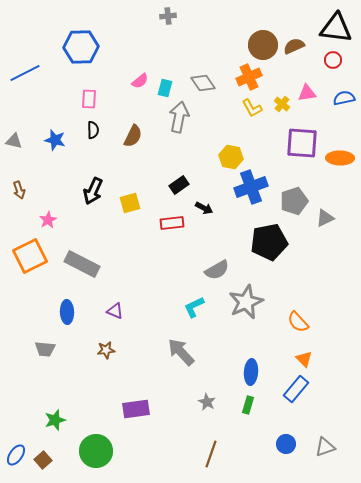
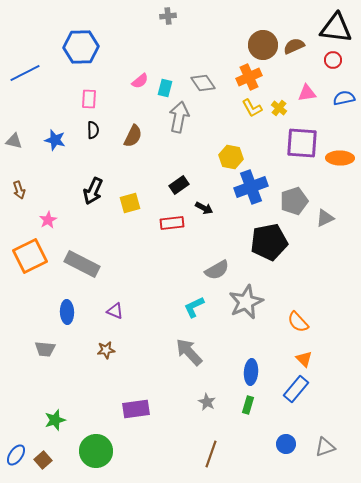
yellow cross at (282, 104): moved 3 px left, 4 px down
gray arrow at (181, 352): moved 8 px right
